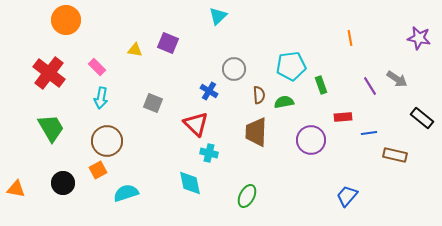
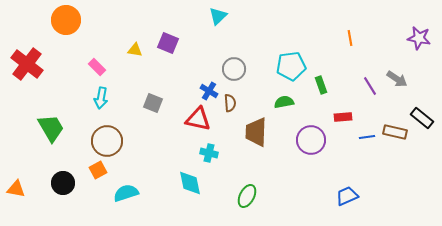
red cross: moved 22 px left, 9 px up
brown semicircle: moved 29 px left, 8 px down
red triangle: moved 2 px right, 5 px up; rotated 32 degrees counterclockwise
blue line: moved 2 px left, 4 px down
brown rectangle: moved 23 px up
blue trapezoid: rotated 25 degrees clockwise
